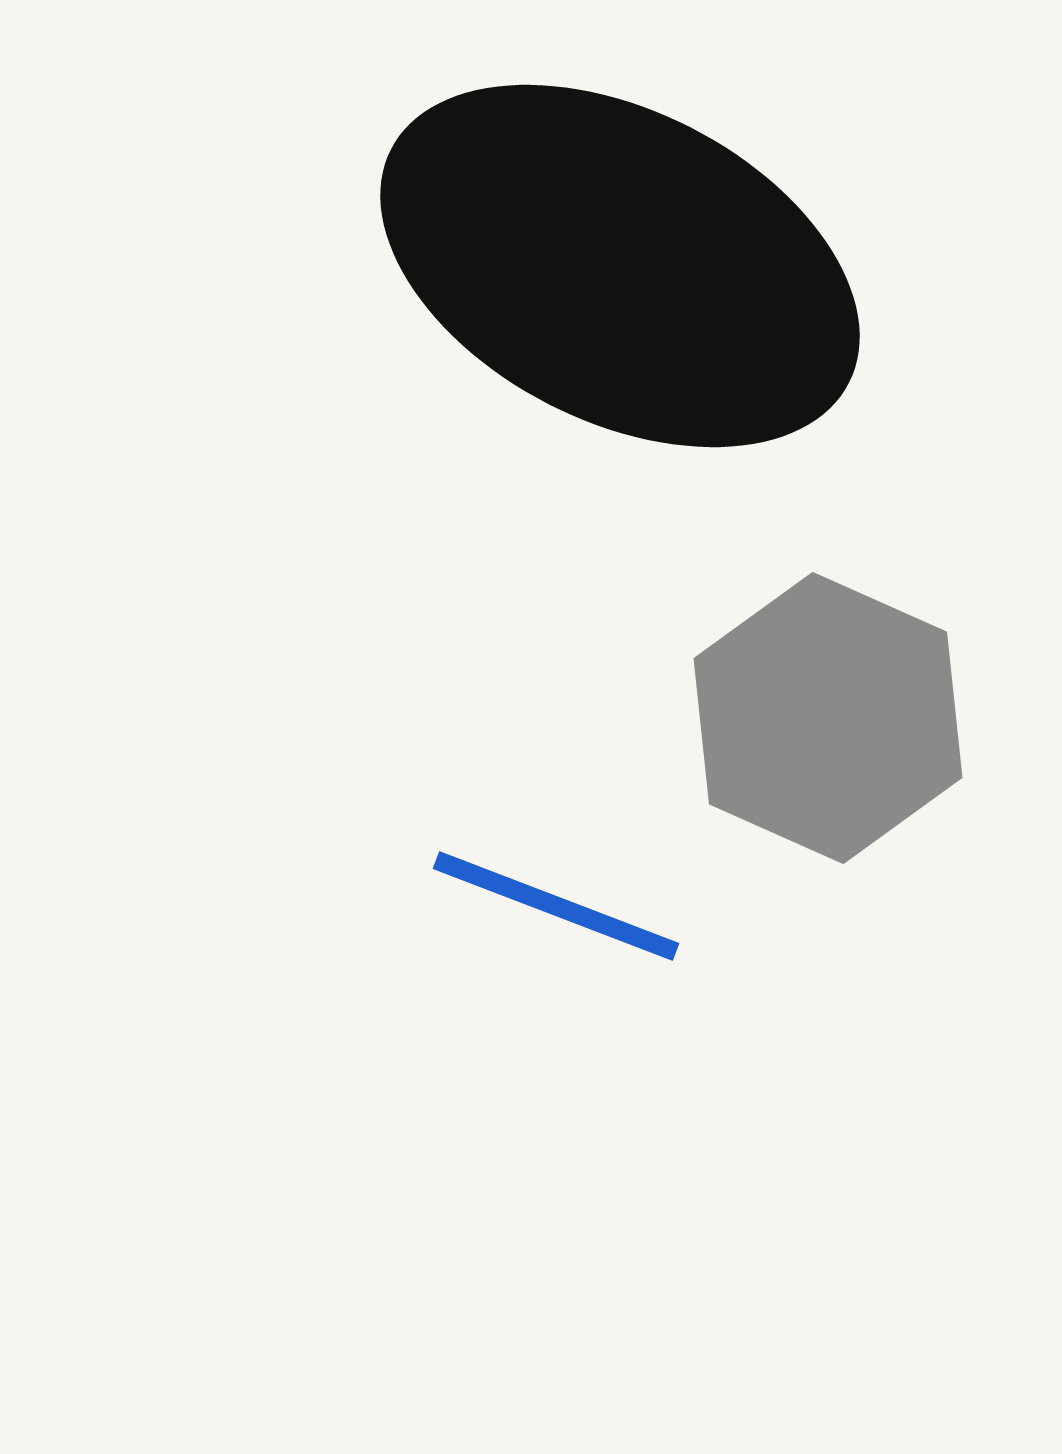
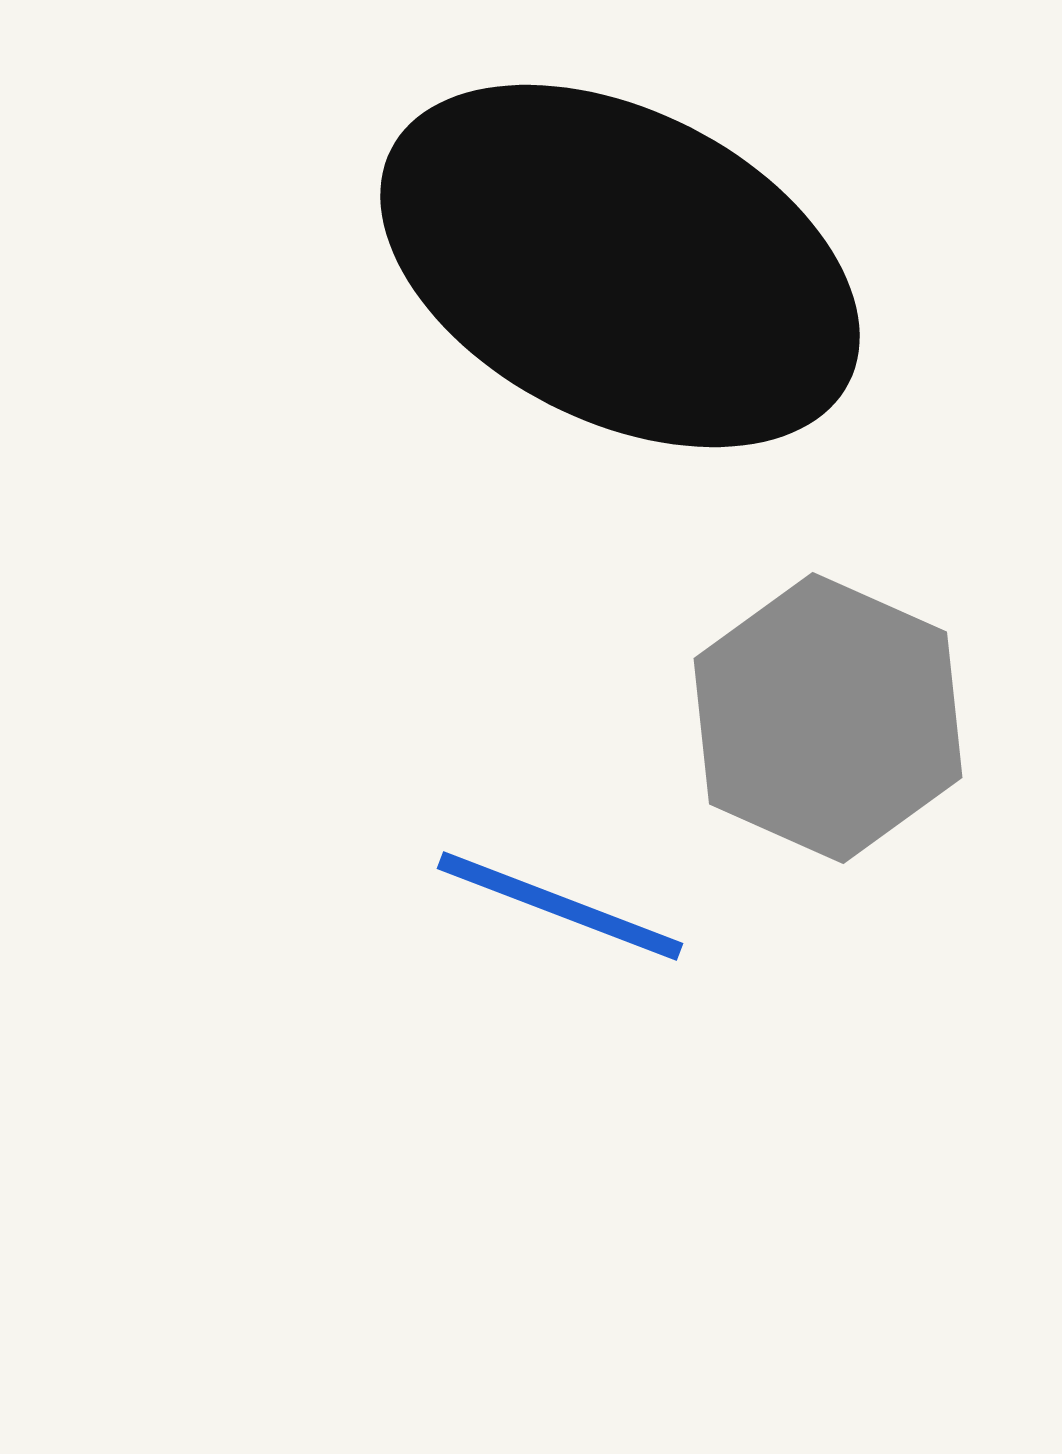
blue line: moved 4 px right
